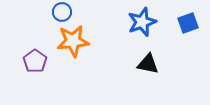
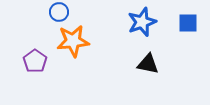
blue circle: moved 3 px left
blue square: rotated 20 degrees clockwise
